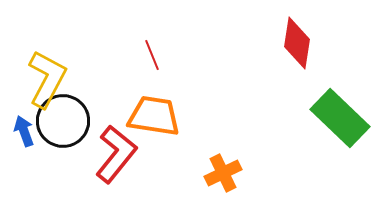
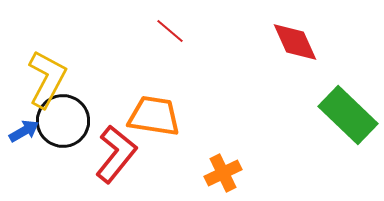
red diamond: moved 2 px left, 1 px up; rotated 33 degrees counterclockwise
red line: moved 18 px right, 24 px up; rotated 28 degrees counterclockwise
green rectangle: moved 8 px right, 3 px up
blue arrow: rotated 80 degrees clockwise
